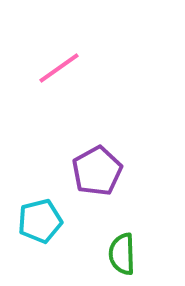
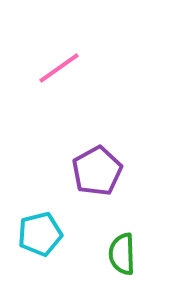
cyan pentagon: moved 13 px down
